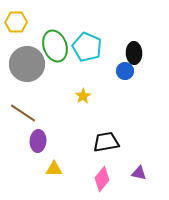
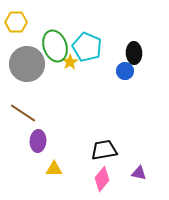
yellow star: moved 13 px left, 34 px up
black trapezoid: moved 2 px left, 8 px down
